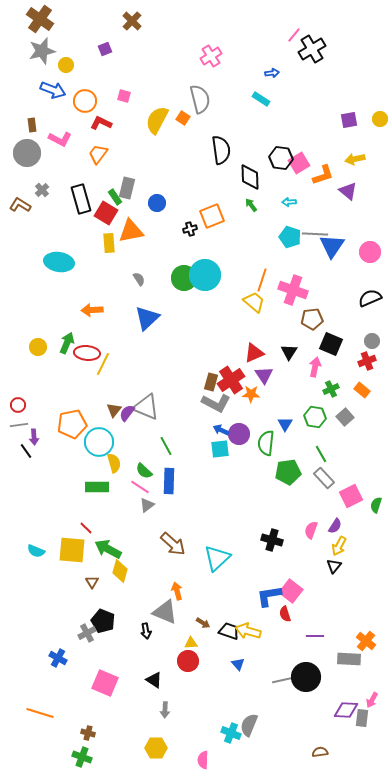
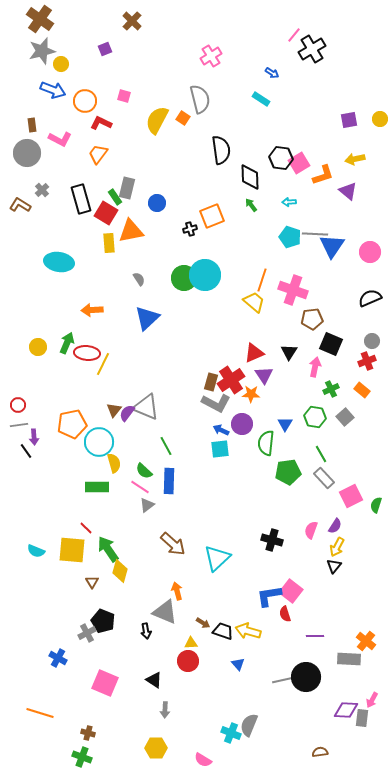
yellow circle at (66, 65): moved 5 px left, 1 px up
blue arrow at (272, 73): rotated 40 degrees clockwise
purple circle at (239, 434): moved 3 px right, 10 px up
yellow arrow at (339, 546): moved 2 px left, 1 px down
green arrow at (108, 549): rotated 28 degrees clockwise
black trapezoid at (229, 631): moved 6 px left
pink semicircle at (203, 760): rotated 60 degrees counterclockwise
